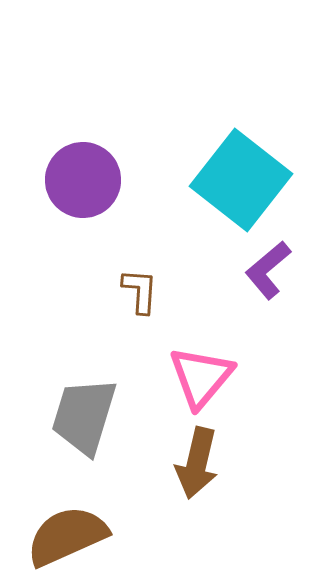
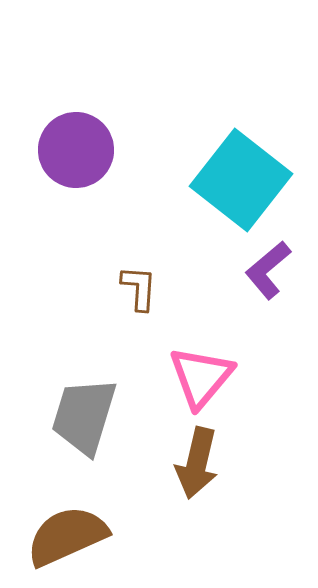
purple circle: moved 7 px left, 30 px up
brown L-shape: moved 1 px left, 3 px up
